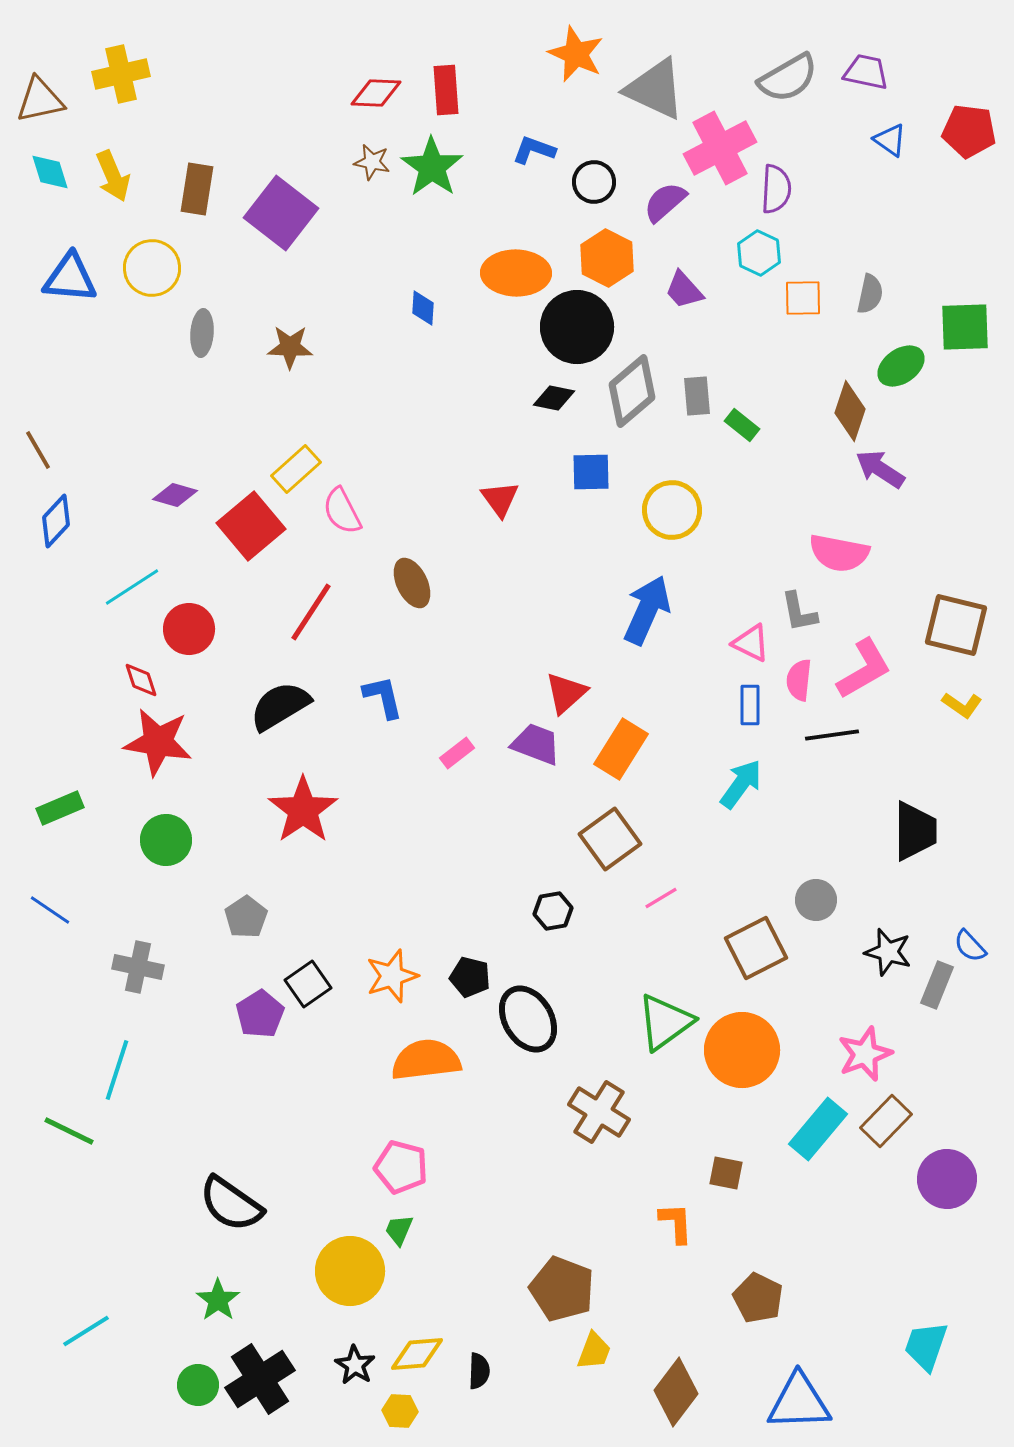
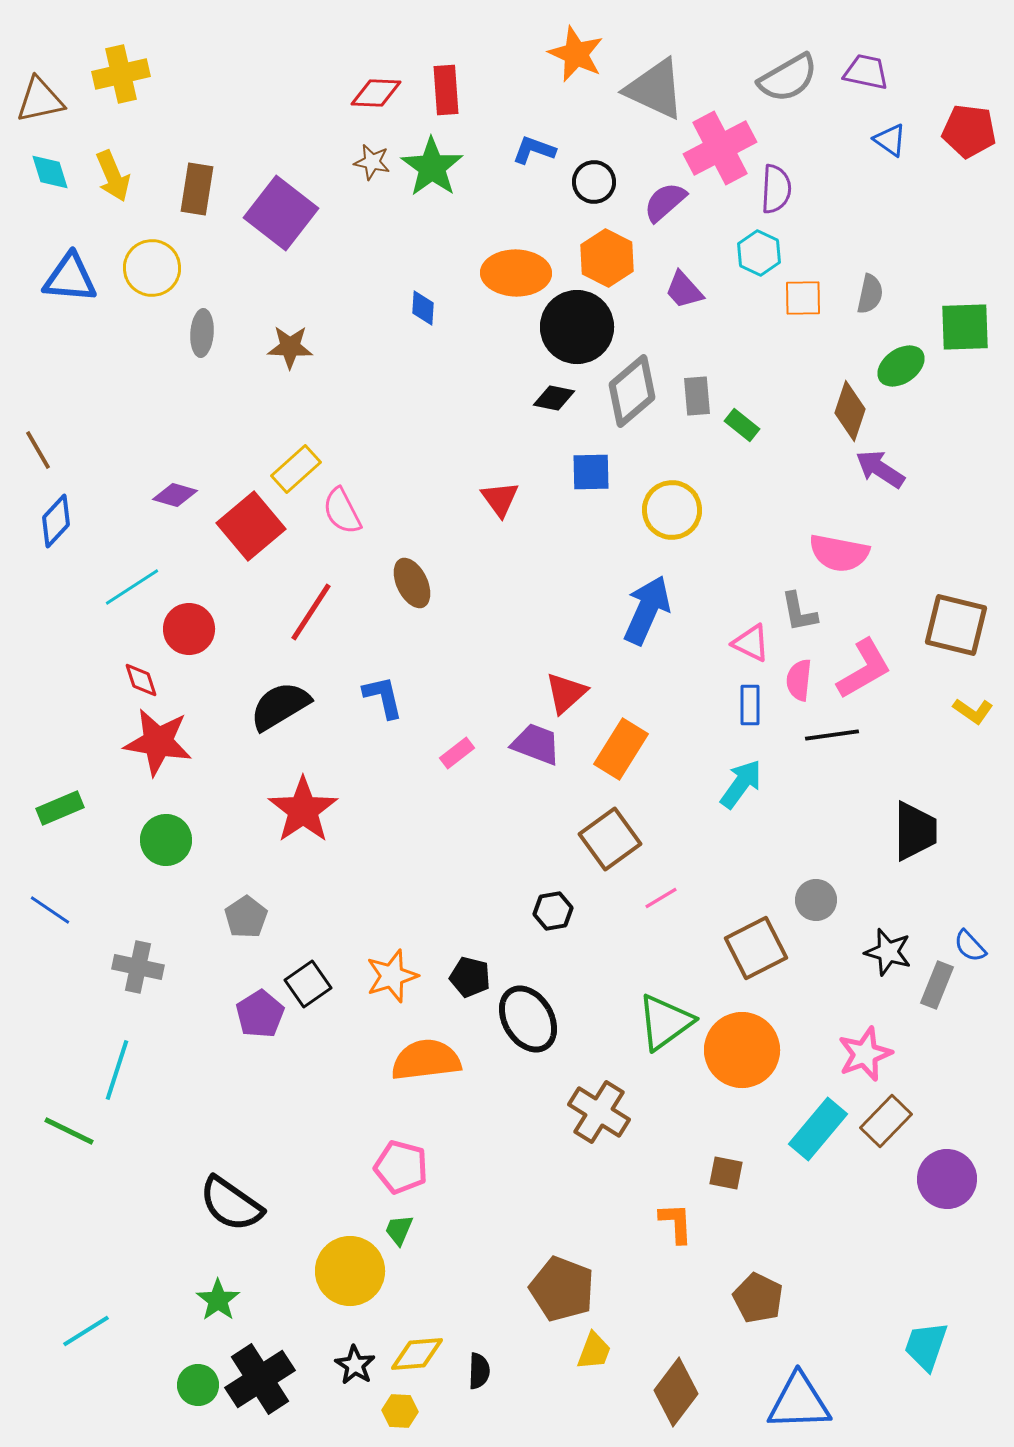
yellow L-shape at (962, 705): moved 11 px right, 6 px down
